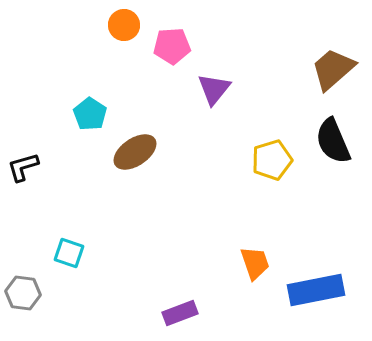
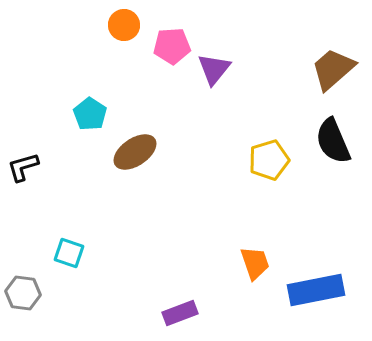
purple triangle: moved 20 px up
yellow pentagon: moved 3 px left
